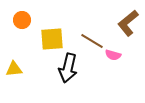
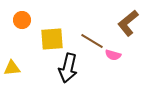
yellow triangle: moved 2 px left, 1 px up
